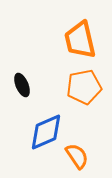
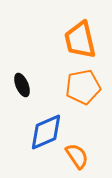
orange pentagon: moved 1 px left
